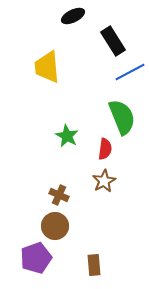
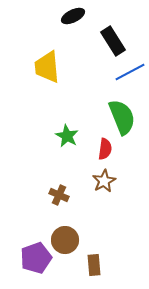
brown circle: moved 10 px right, 14 px down
